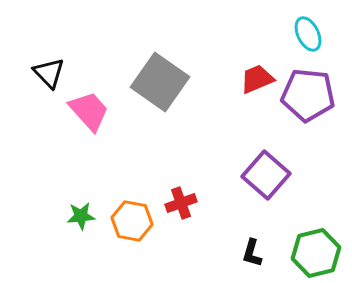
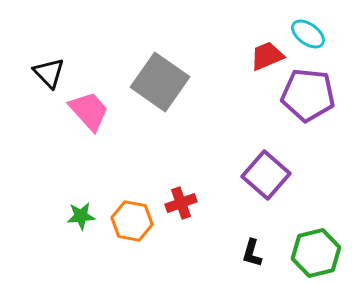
cyan ellipse: rotated 28 degrees counterclockwise
red trapezoid: moved 10 px right, 23 px up
